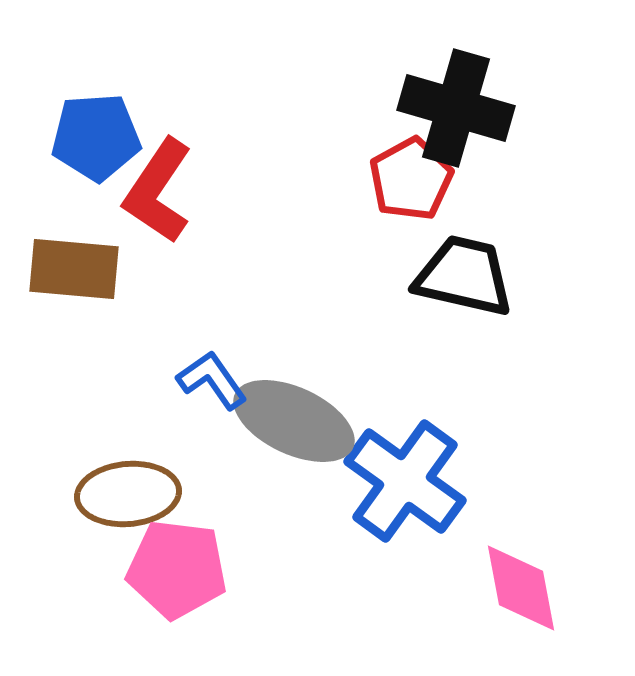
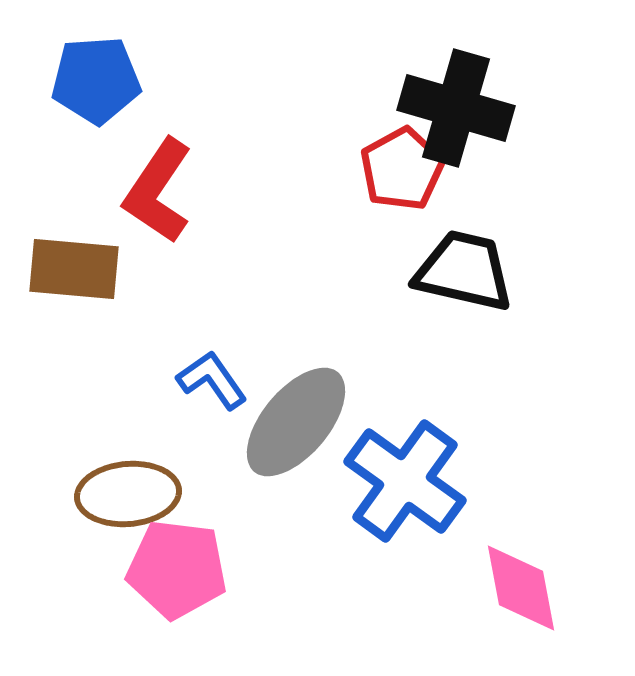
blue pentagon: moved 57 px up
red pentagon: moved 9 px left, 10 px up
black trapezoid: moved 5 px up
gray ellipse: moved 2 px right, 1 px down; rotated 75 degrees counterclockwise
